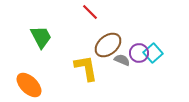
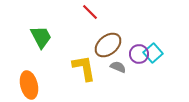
purple circle: moved 1 px down
gray semicircle: moved 4 px left, 7 px down
yellow L-shape: moved 2 px left
orange ellipse: rotated 32 degrees clockwise
